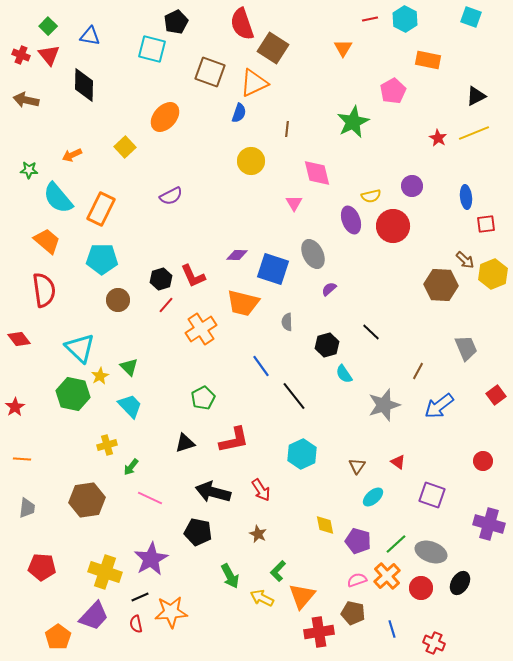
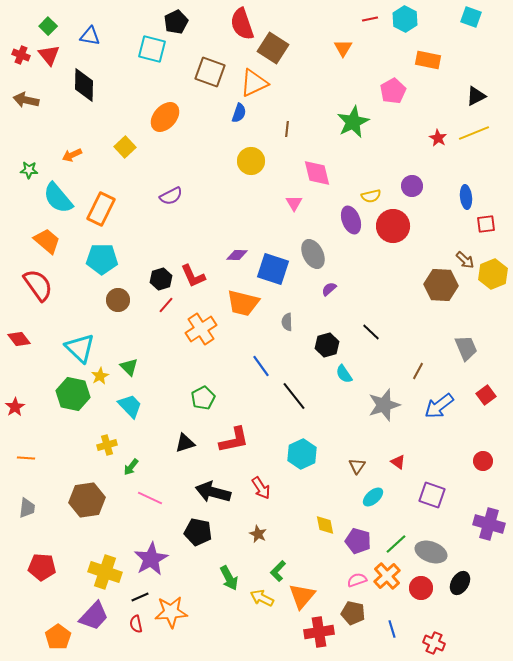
red semicircle at (44, 290): moved 6 px left, 5 px up; rotated 28 degrees counterclockwise
red square at (496, 395): moved 10 px left
orange line at (22, 459): moved 4 px right, 1 px up
red arrow at (261, 490): moved 2 px up
green arrow at (230, 576): moved 1 px left, 2 px down
